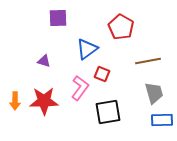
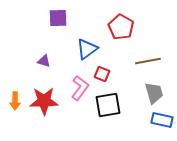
black square: moved 7 px up
blue rectangle: rotated 15 degrees clockwise
